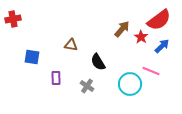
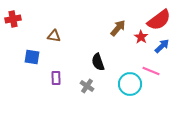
brown arrow: moved 4 px left, 1 px up
brown triangle: moved 17 px left, 9 px up
black semicircle: rotated 12 degrees clockwise
